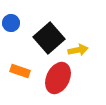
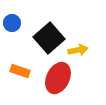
blue circle: moved 1 px right
